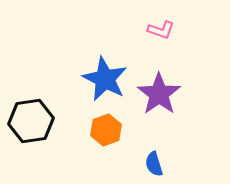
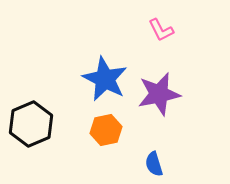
pink L-shape: rotated 44 degrees clockwise
purple star: rotated 24 degrees clockwise
black hexagon: moved 3 px down; rotated 15 degrees counterclockwise
orange hexagon: rotated 8 degrees clockwise
